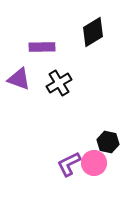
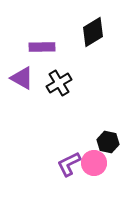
purple triangle: moved 3 px right, 1 px up; rotated 10 degrees clockwise
